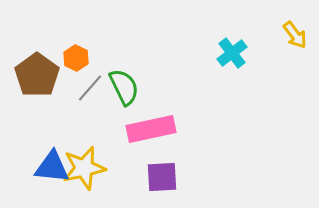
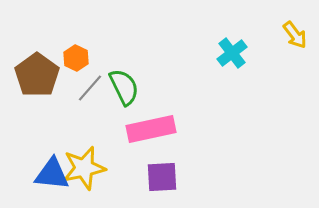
blue triangle: moved 7 px down
